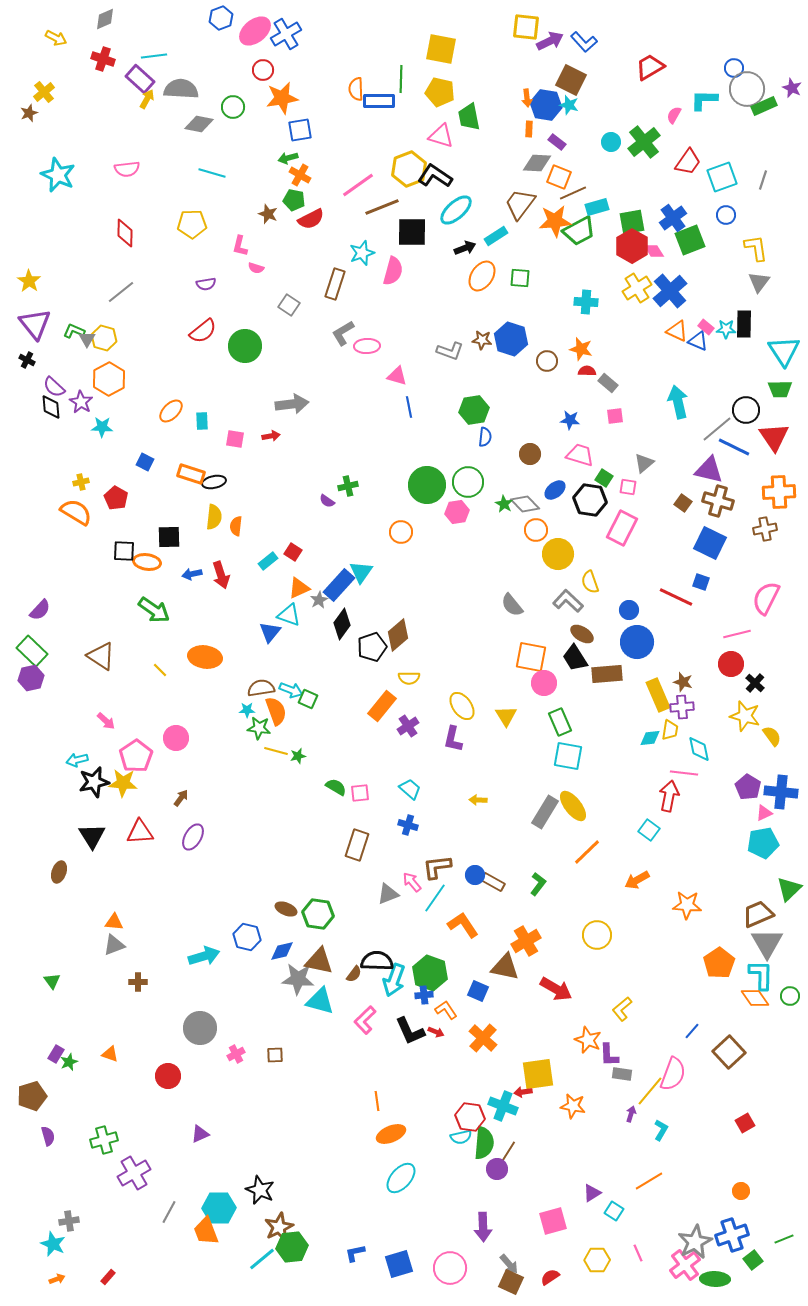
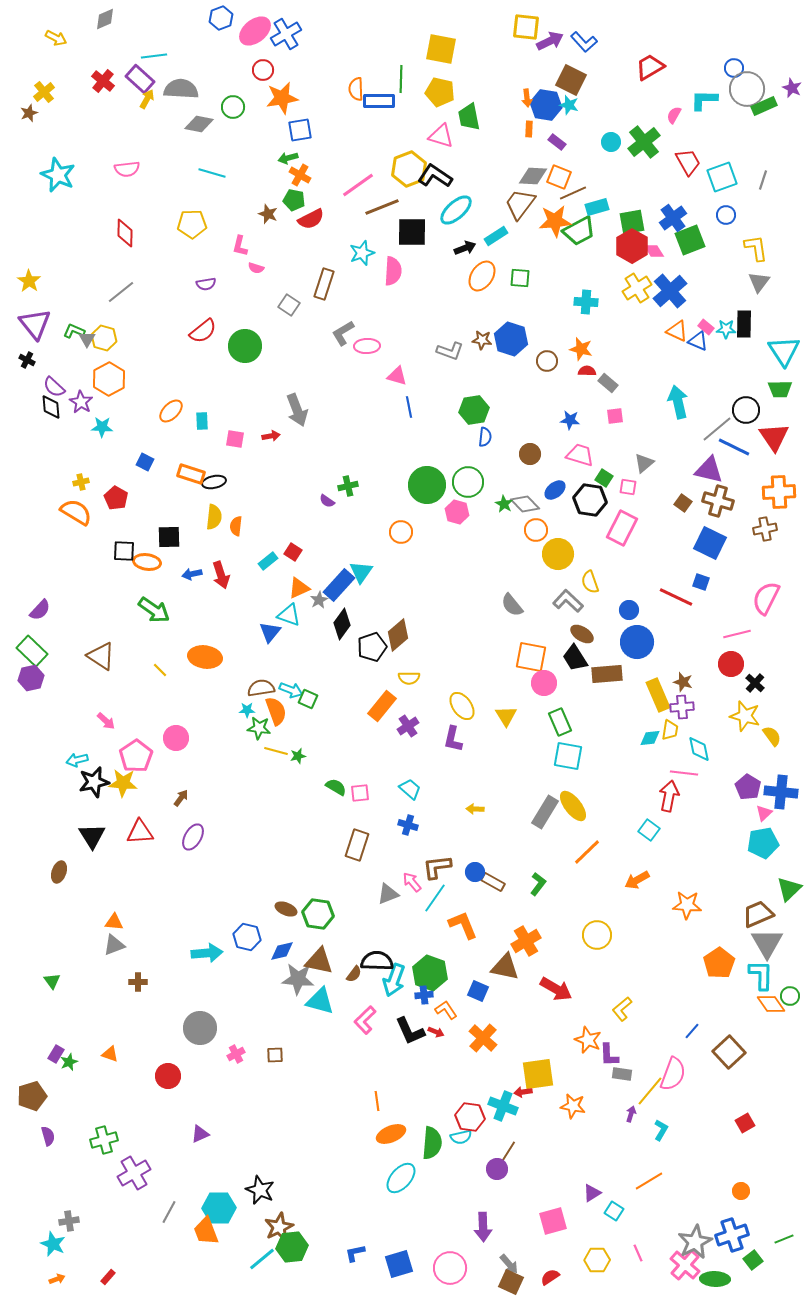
red cross at (103, 59): moved 22 px down; rotated 20 degrees clockwise
red trapezoid at (688, 162): rotated 64 degrees counterclockwise
gray diamond at (537, 163): moved 4 px left, 13 px down
pink semicircle at (393, 271): rotated 12 degrees counterclockwise
brown rectangle at (335, 284): moved 11 px left
gray arrow at (292, 404): moved 5 px right, 6 px down; rotated 76 degrees clockwise
pink hexagon at (457, 512): rotated 25 degrees clockwise
yellow arrow at (478, 800): moved 3 px left, 9 px down
pink triangle at (764, 813): rotated 18 degrees counterclockwise
blue circle at (475, 875): moved 3 px up
orange L-shape at (463, 925): rotated 12 degrees clockwise
cyan arrow at (204, 956): moved 3 px right, 3 px up; rotated 12 degrees clockwise
orange diamond at (755, 998): moved 16 px right, 6 px down
green semicircle at (484, 1143): moved 52 px left
pink cross at (685, 1265): rotated 12 degrees counterclockwise
